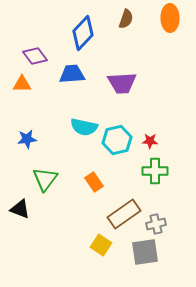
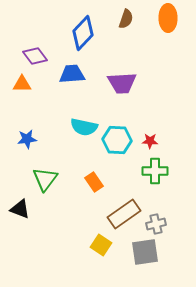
orange ellipse: moved 2 px left
cyan hexagon: rotated 16 degrees clockwise
